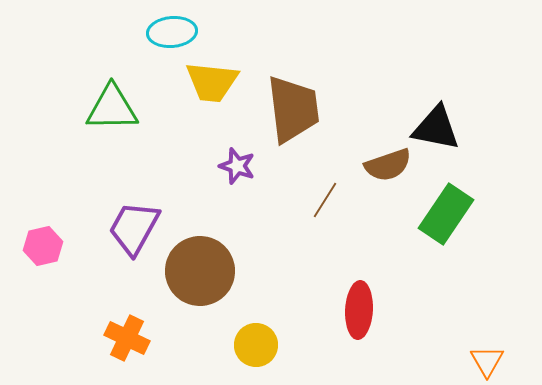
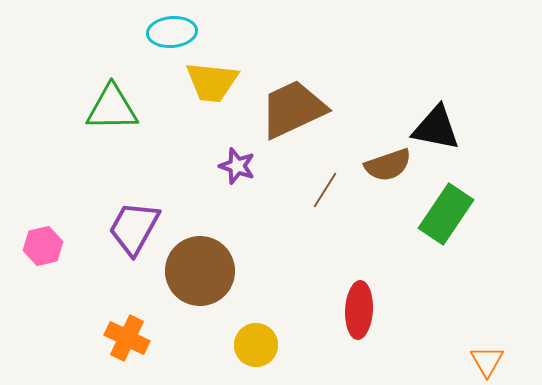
brown trapezoid: rotated 108 degrees counterclockwise
brown line: moved 10 px up
